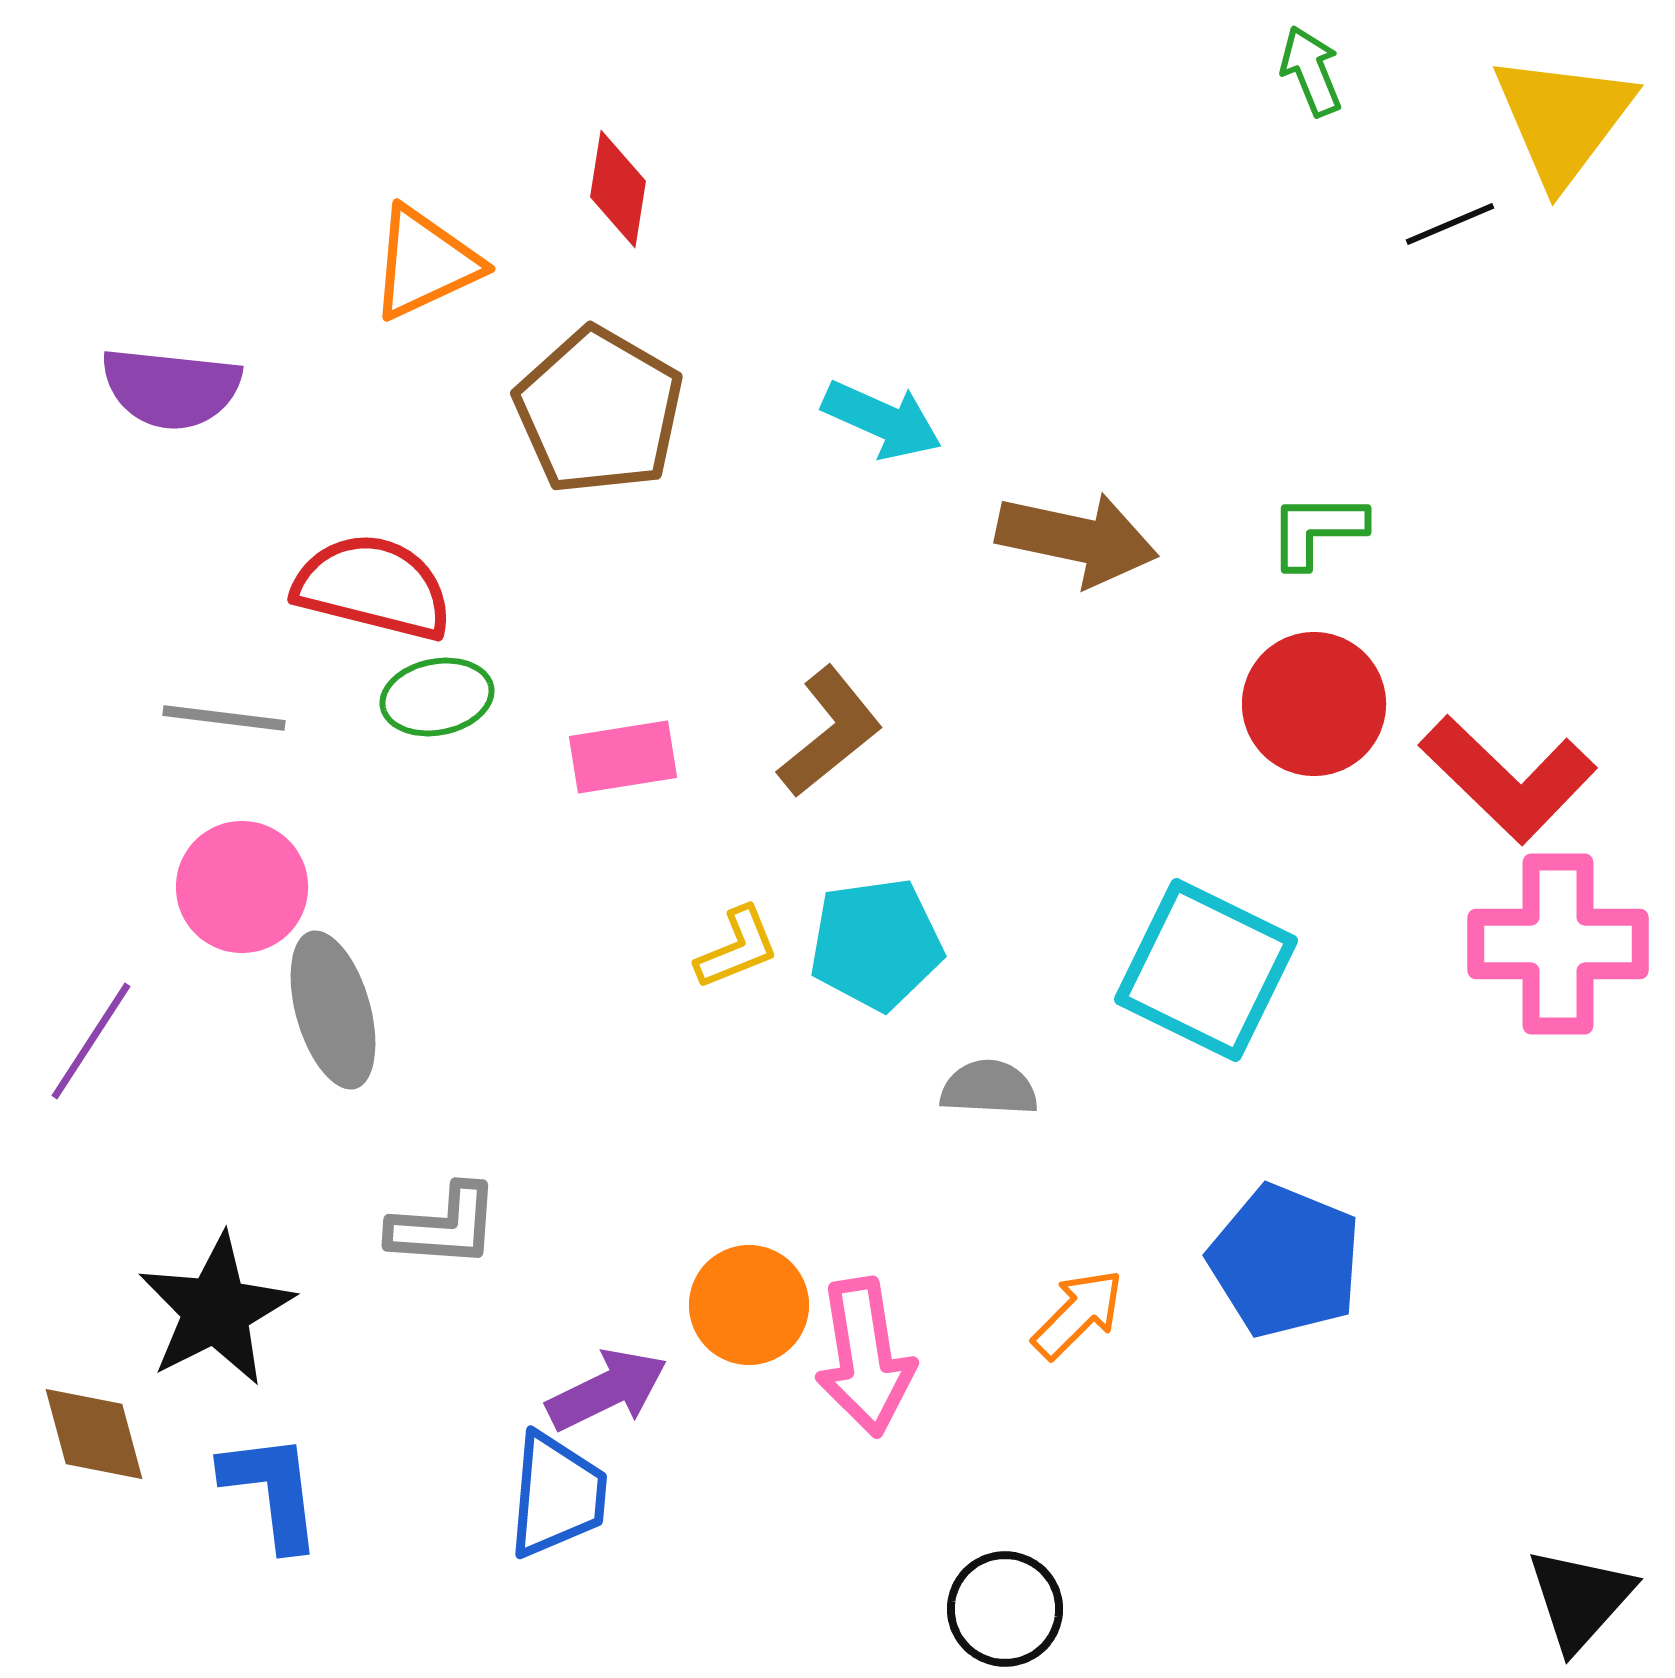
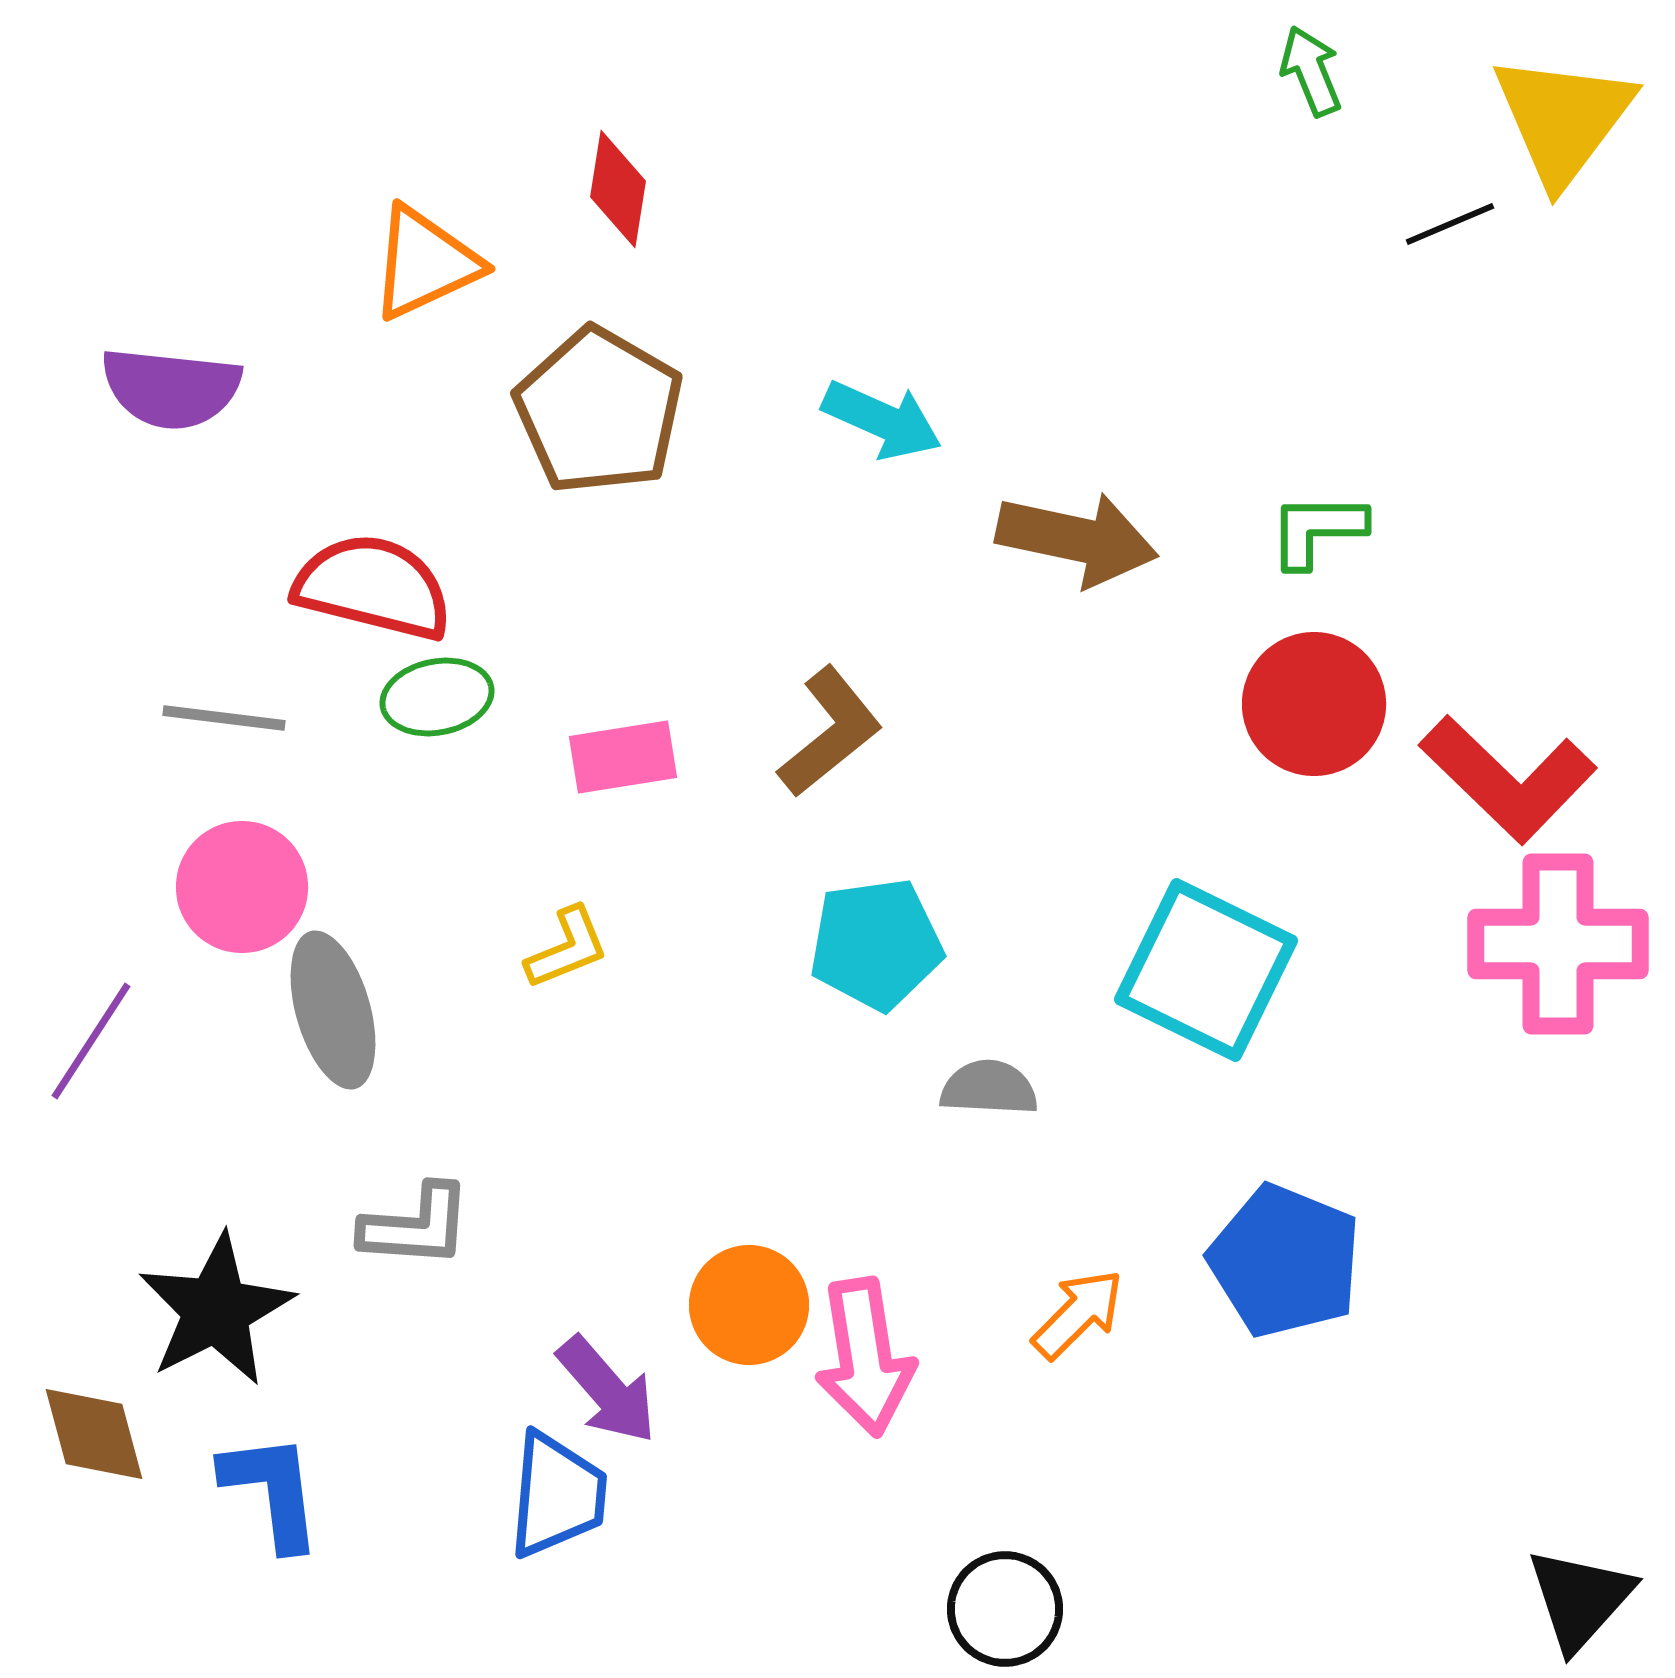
yellow L-shape: moved 170 px left
gray L-shape: moved 28 px left
purple arrow: rotated 75 degrees clockwise
